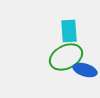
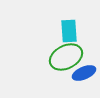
blue ellipse: moved 1 px left, 3 px down; rotated 40 degrees counterclockwise
